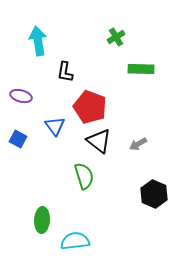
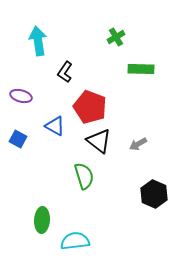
black L-shape: rotated 25 degrees clockwise
blue triangle: rotated 25 degrees counterclockwise
